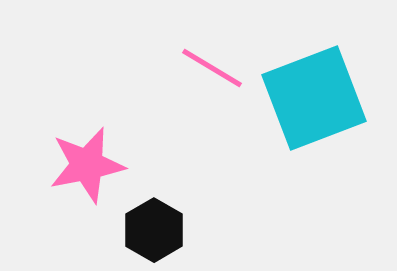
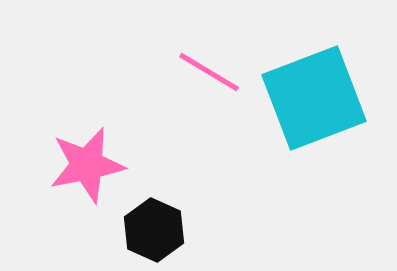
pink line: moved 3 px left, 4 px down
black hexagon: rotated 6 degrees counterclockwise
